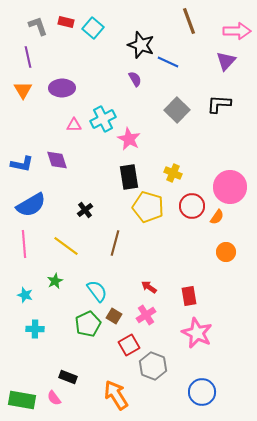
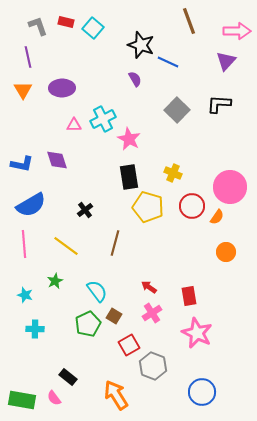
pink cross at (146, 315): moved 6 px right, 2 px up
black rectangle at (68, 377): rotated 18 degrees clockwise
